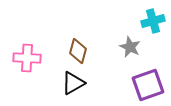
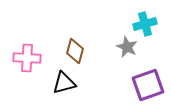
cyan cross: moved 8 px left, 3 px down
gray star: moved 3 px left
brown diamond: moved 3 px left
black triangle: moved 9 px left; rotated 15 degrees clockwise
